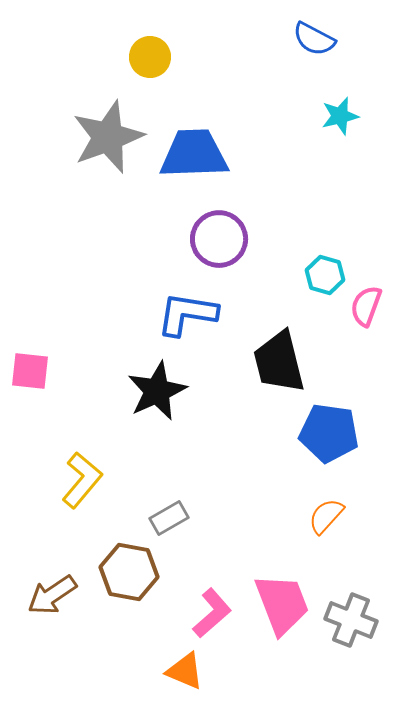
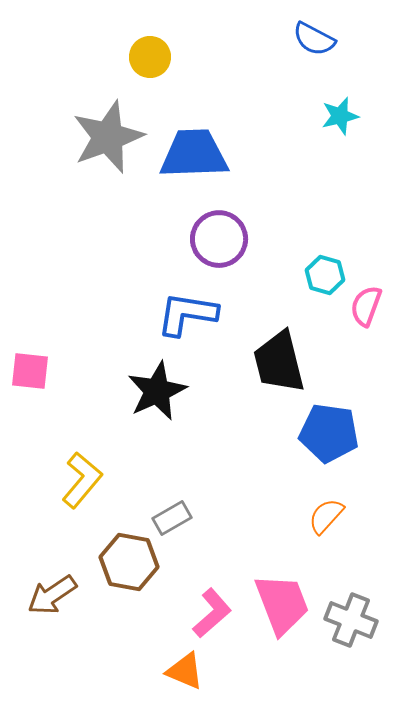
gray rectangle: moved 3 px right
brown hexagon: moved 10 px up
